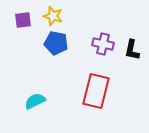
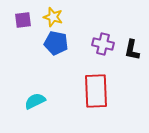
yellow star: moved 1 px down
red rectangle: rotated 16 degrees counterclockwise
